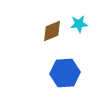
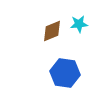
blue hexagon: rotated 12 degrees clockwise
